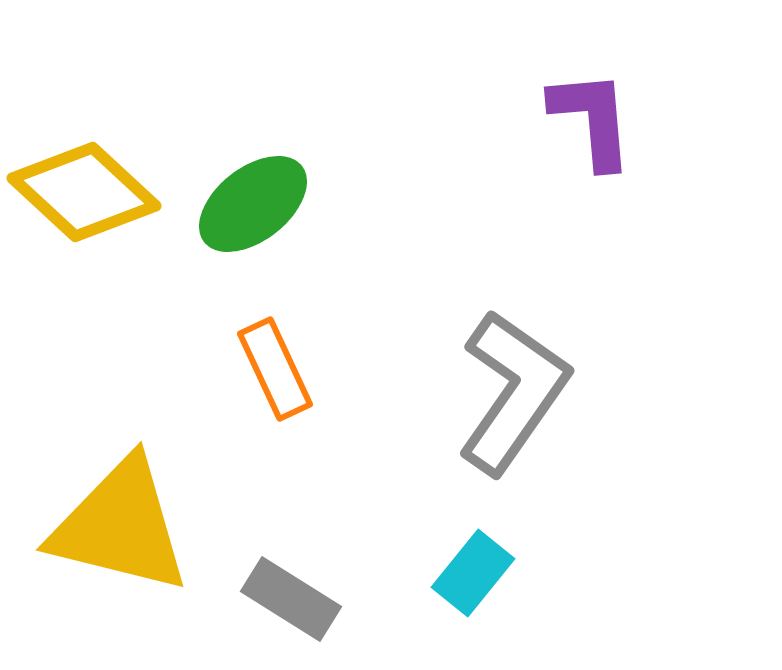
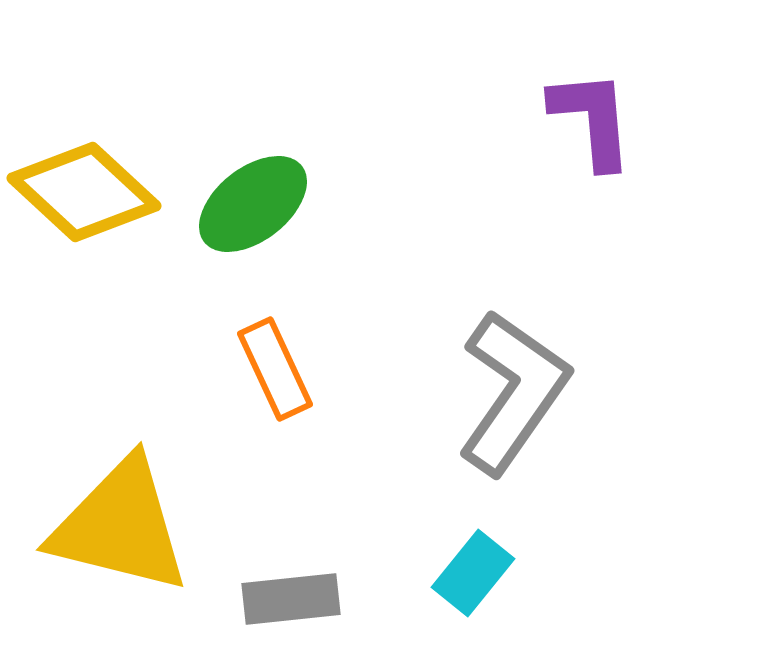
gray rectangle: rotated 38 degrees counterclockwise
